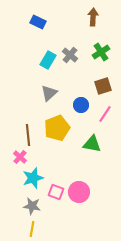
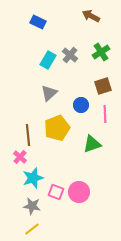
brown arrow: moved 2 px left, 1 px up; rotated 66 degrees counterclockwise
pink line: rotated 36 degrees counterclockwise
green triangle: rotated 30 degrees counterclockwise
yellow line: rotated 42 degrees clockwise
